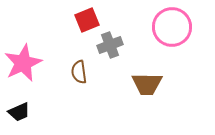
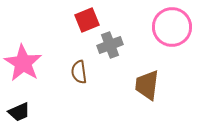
pink star: rotated 15 degrees counterclockwise
brown trapezoid: moved 1 px down; rotated 96 degrees clockwise
